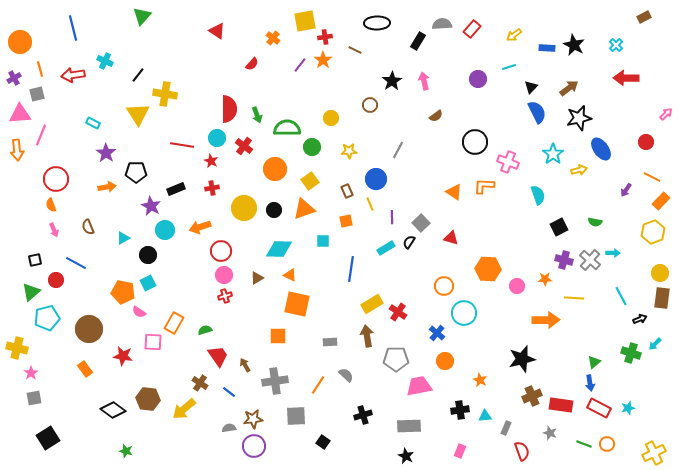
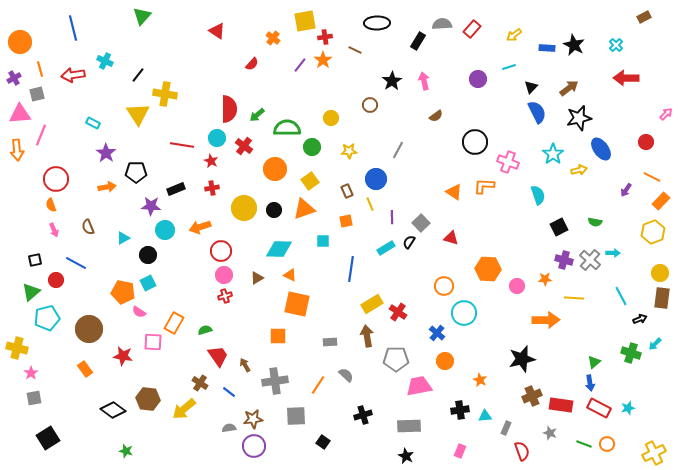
green arrow at (257, 115): rotated 70 degrees clockwise
purple star at (151, 206): rotated 24 degrees counterclockwise
